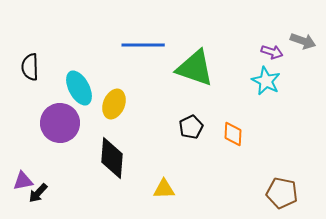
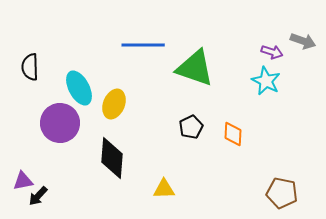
black arrow: moved 3 px down
